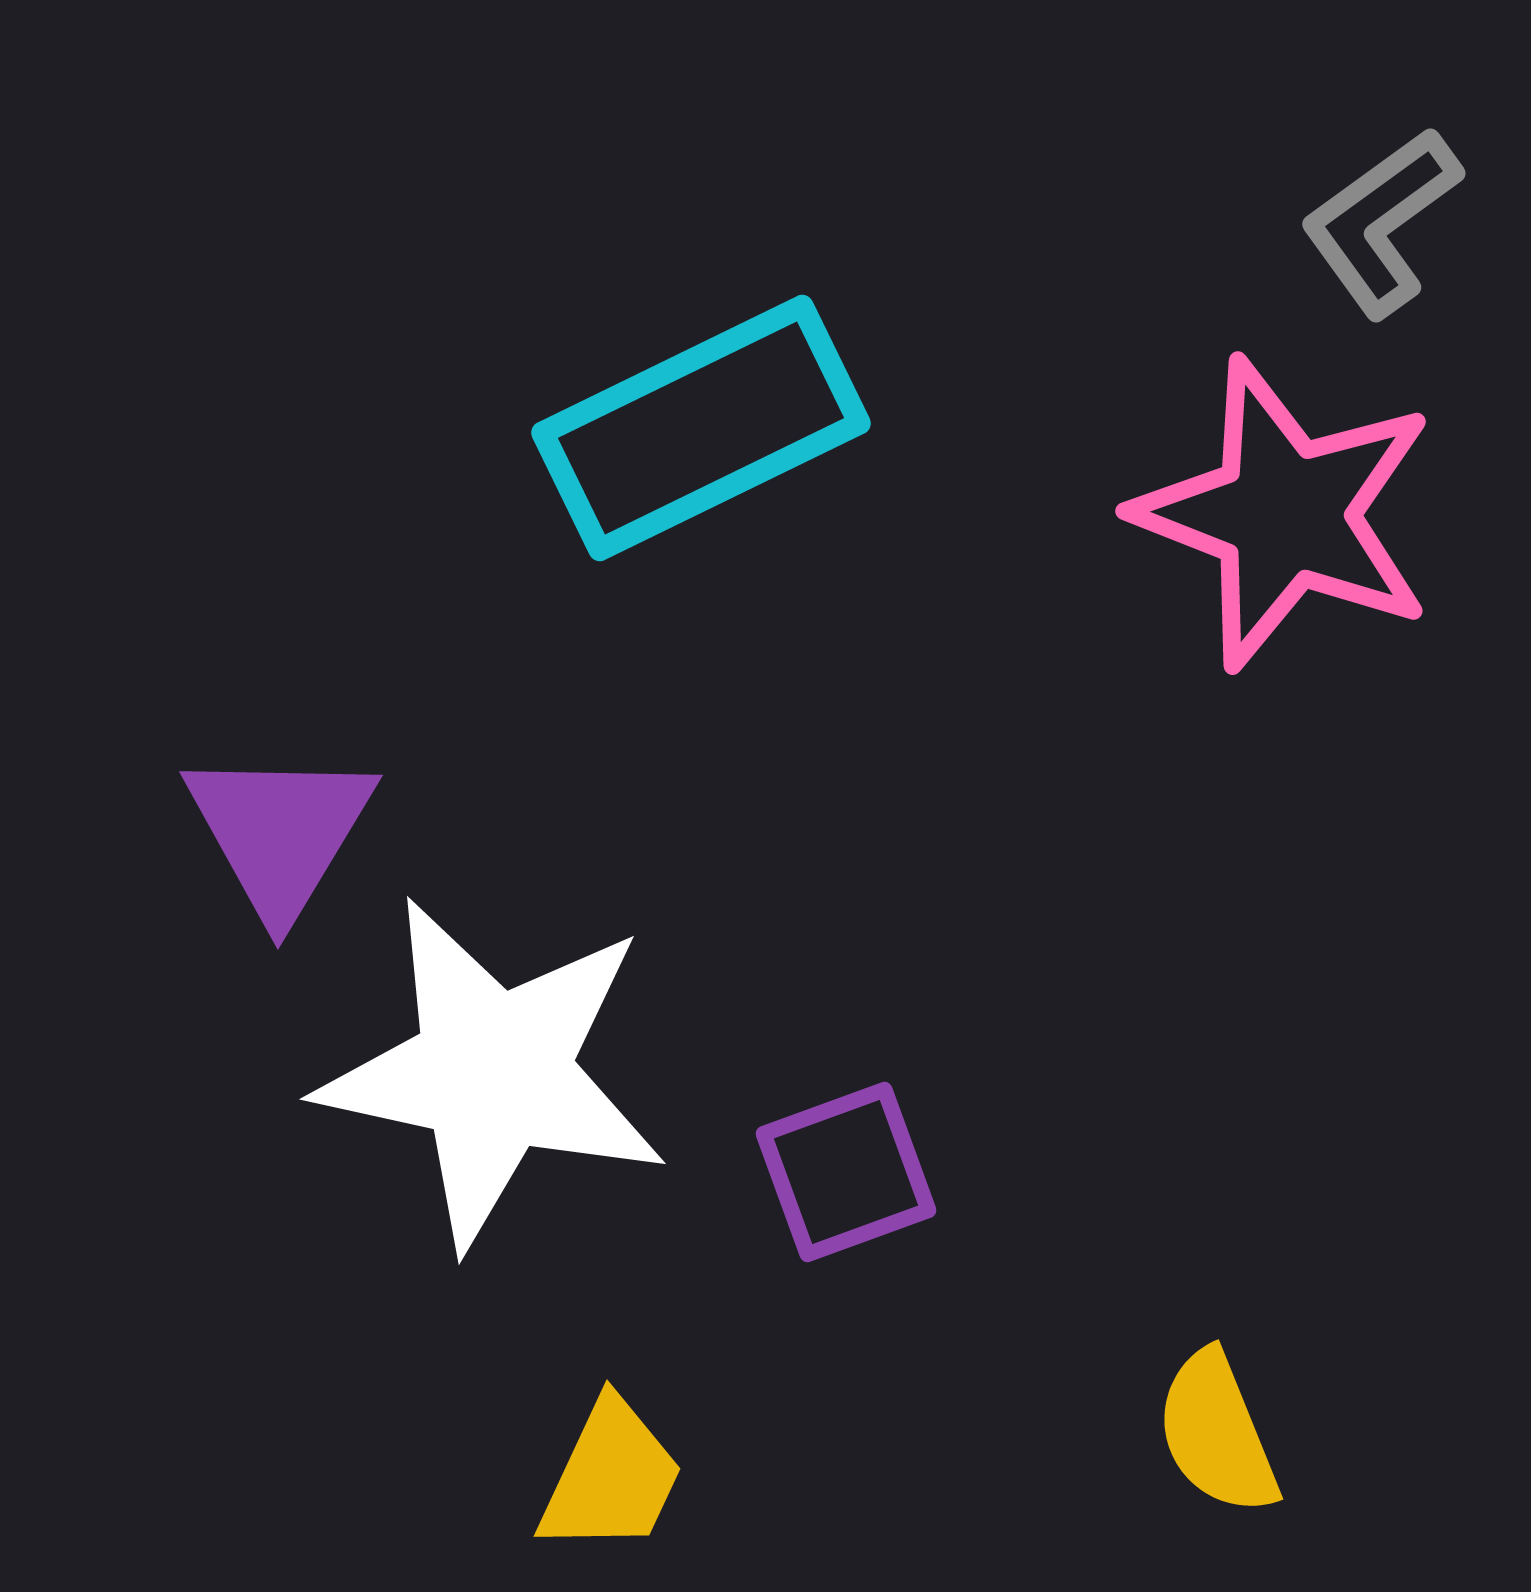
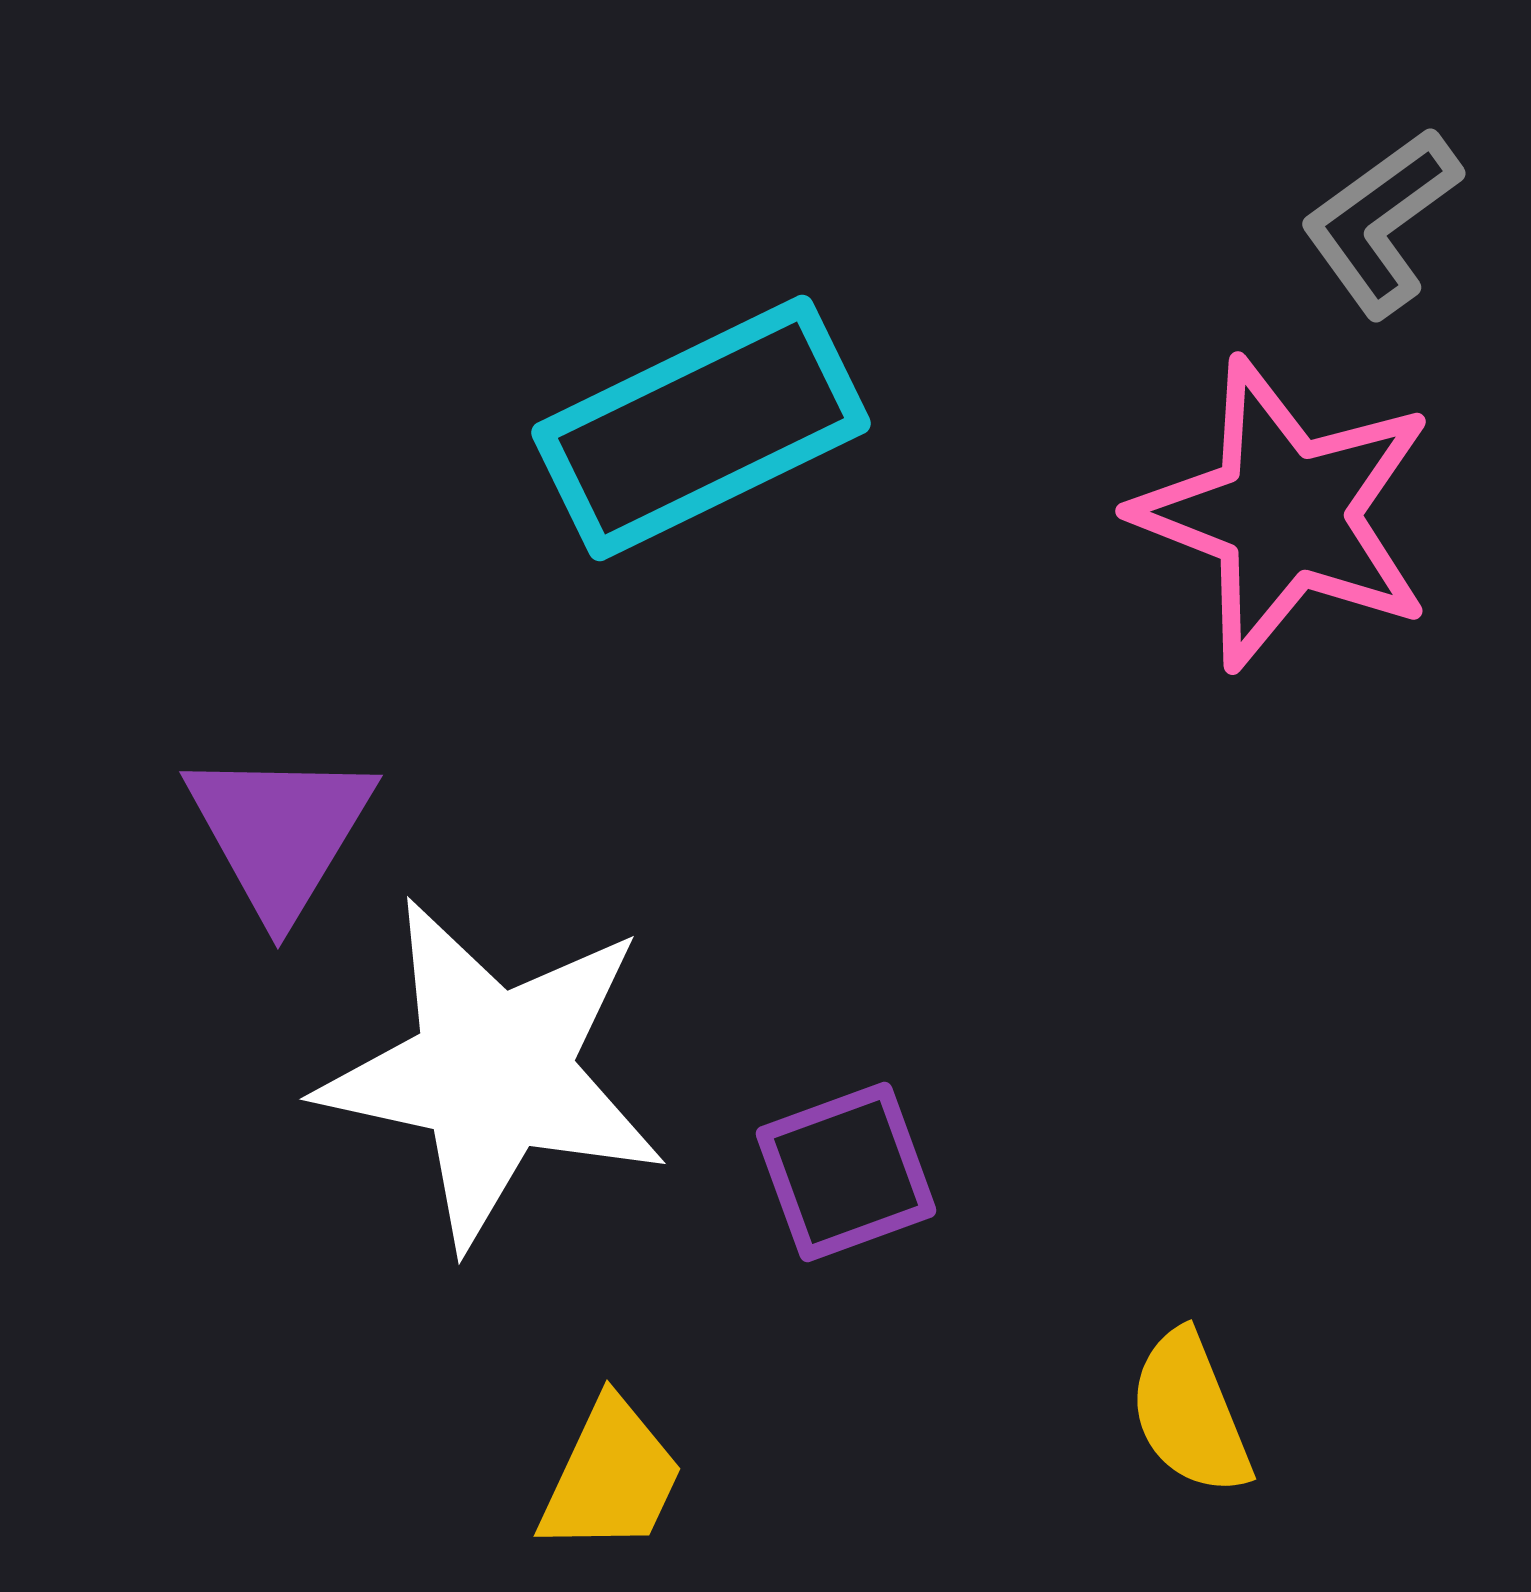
yellow semicircle: moved 27 px left, 20 px up
